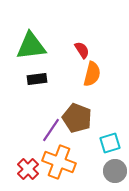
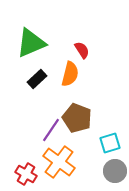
green triangle: moved 3 px up; rotated 16 degrees counterclockwise
orange semicircle: moved 22 px left
black rectangle: rotated 36 degrees counterclockwise
orange cross: rotated 16 degrees clockwise
red cross: moved 2 px left, 5 px down; rotated 15 degrees counterclockwise
